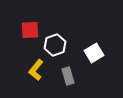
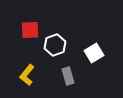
yellow L-shape: moved 9 px left, 5 px down
